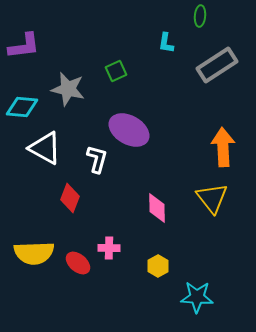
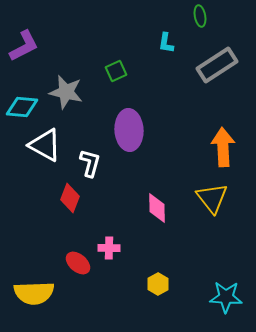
green ellipse: rotated 15 degrees counterclockwise
purple L-shape: rotated 20 degrees counterclockwise
gray star: moved 2 px left, 3 px down
purple ellipse: rotated 57 degrees clockwise
white triangle: moved 3 px up
white L-shape: moved 7 px left, 4 px down
yellow semicircle: moved 40 px down
yellow hexagon: moved 18 px down
cyan star: moved 29 px right
